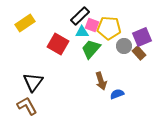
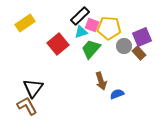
cyan triangle: moved 1 px left; rotated 16 degrees counterclockwise
red square: rotated 20 degrees clockwise
black triangle: moved 6 px down
